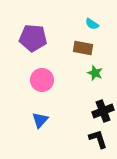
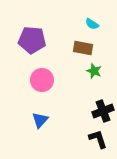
purple pentagon: moved 1 px left, 2 px down
green star: moved 1 px left, 2 px up
